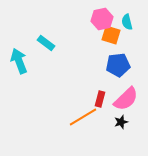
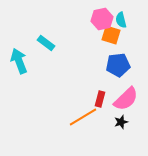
cyan semicircle: moved 6 px left, 2 px up
